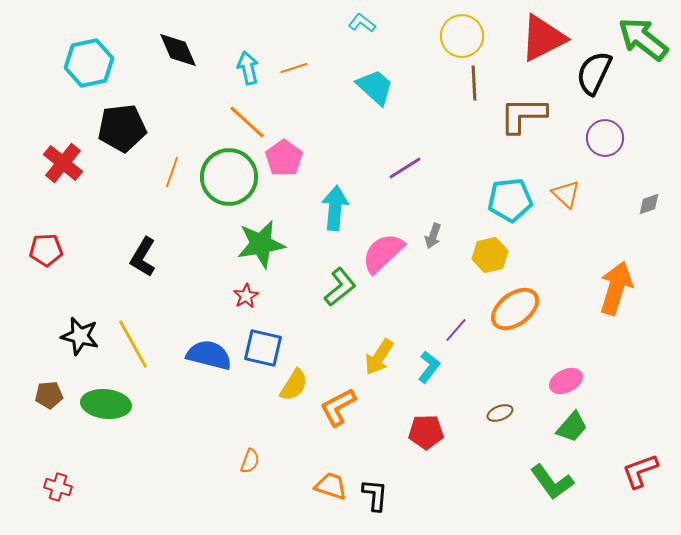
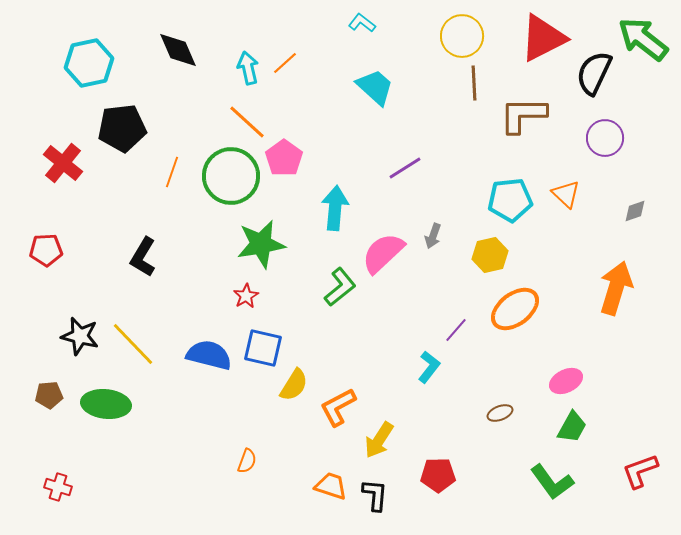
orange line at (294, 68): moved 9 px left, 5 px up; rotated 24 degrees counterclockwise
green circle at (229, 177): moved 2 px right, 1 px up
gray diamond at (649, 204): moved 14 px left, 7 px down
yellow line at (133, 344): rotated 15 degrees counterclockwise
yellow arrow at (379, 357): moved 83 px down
green trapezoid at (572, 427): rotated 12 degrees counterclockwise
red pentagon at (426, 432): moved 12 px right, 43 px down
orange semicircle at (250, 461): moved 3 px left
